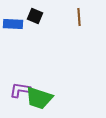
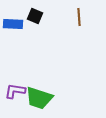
purple L-shape: moved 5 px left, 1 px down
